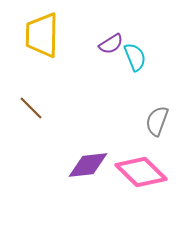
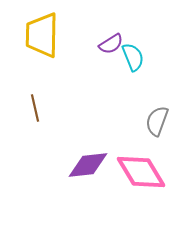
cyan semicircle: moved 2 px left
brown line: moved 4 px right; rotated 32 degrees clockwise
pink diamond: rotated 15 degrees clockwise
